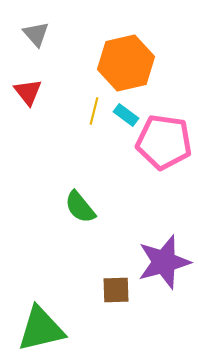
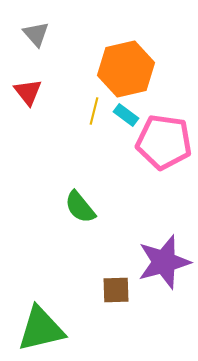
orange hexagon: moved 6 px down
